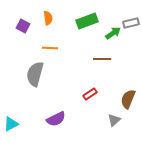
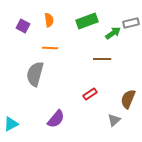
orange semicircle: moved 1 px right, 2 px down
purple semicircle: rotated 24 degrees counterclockwise
